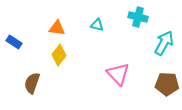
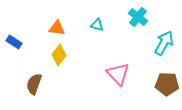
cyan cross: rotated 24 degrees clockwise
brown semicircle: moved 2 px right, 1 px down
